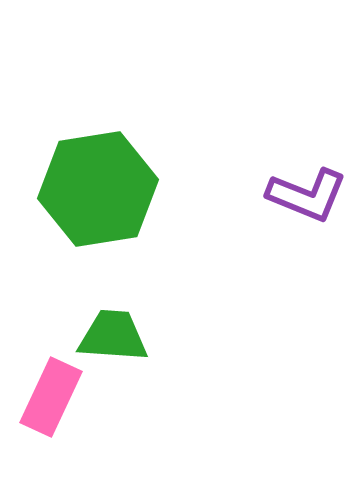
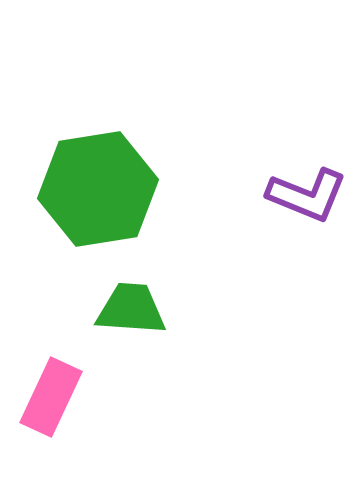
green trapezoid: moved 18 px right, 27 px up
